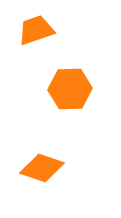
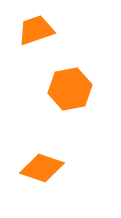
orange hexagon: rotated 9 degrees counterclockwise
